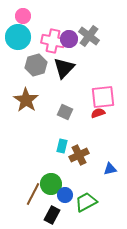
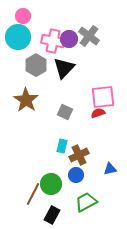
gray hexagon: rotated 15 degrees counterclockwise
blue circle: moved 11 px right, 20 px up
